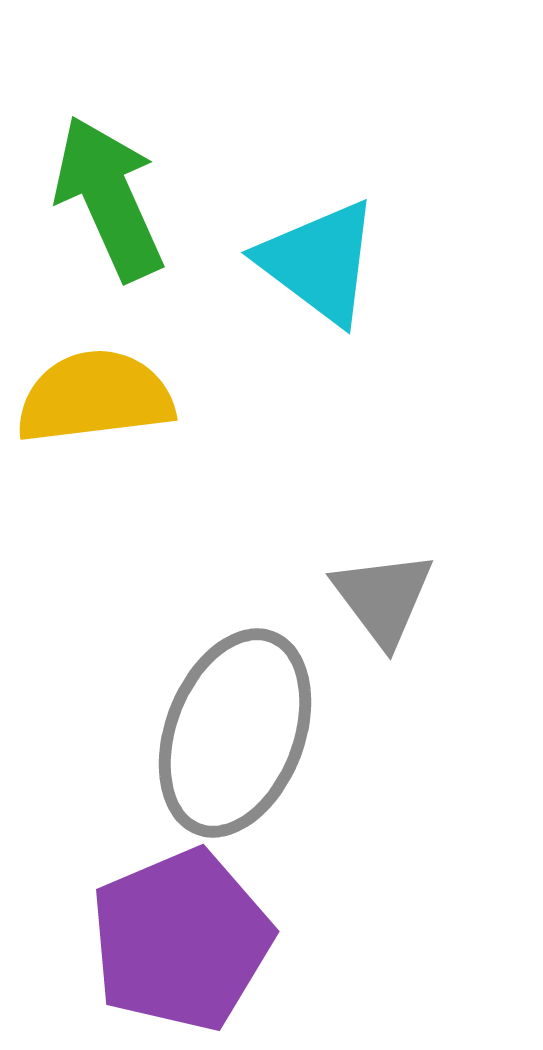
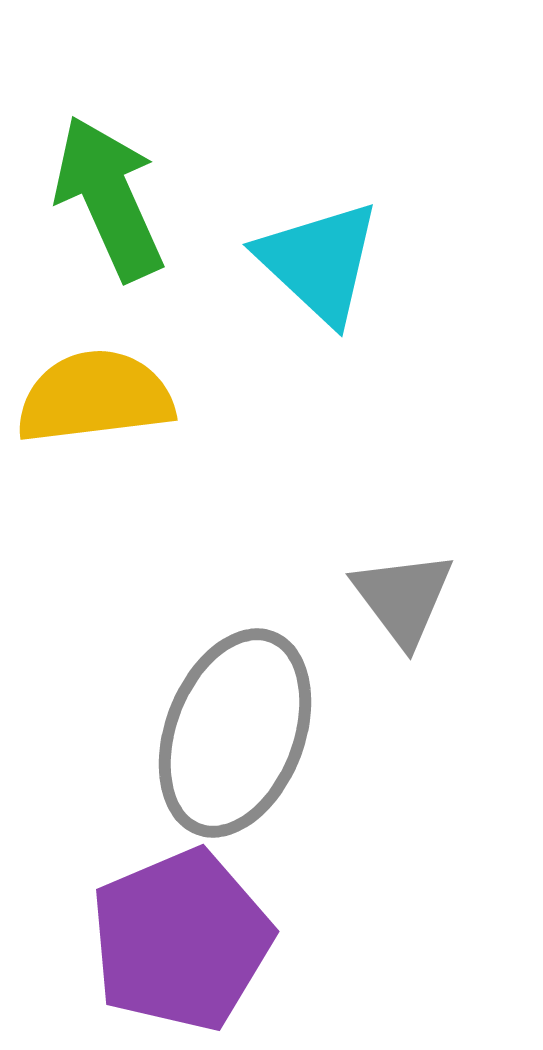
cyan triangle: rotated 6 degrees clockwise
gray triangle: moved 20 px right
